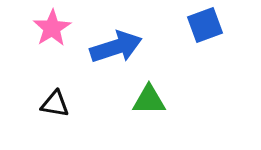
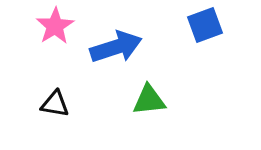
pink star: moved 3 px right, 2 px up
green triangle: rotated 6 degrees counterclockwise
